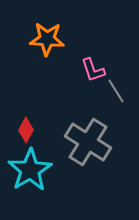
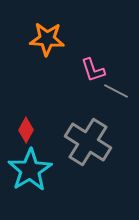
gray line: rotated 30 degrees counterclockwise
